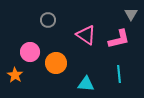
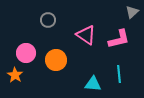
gray triangle: moved 1 px right, 2 px up; rotated 16 degrees clockwise
pink circle: moved 4 px left, 1 px down
orange circle: moved 3 px up
cyan triangle: moved 7 px right
